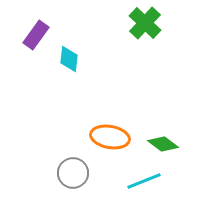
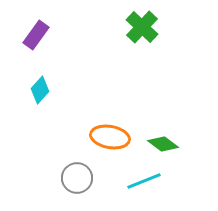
green cross: moved 3 px left, 4 px down
cyan diamond: moved 29 px left, 31 px down; rotated 36 degrees clockwise
gray circle: moved 4 px right, 5 px down
